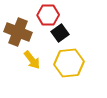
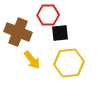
black square: rotated 30 degrees clockwise
